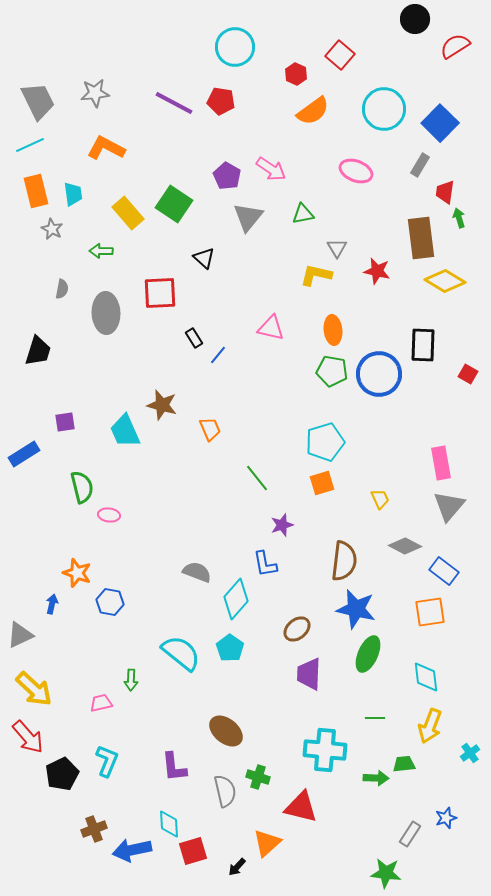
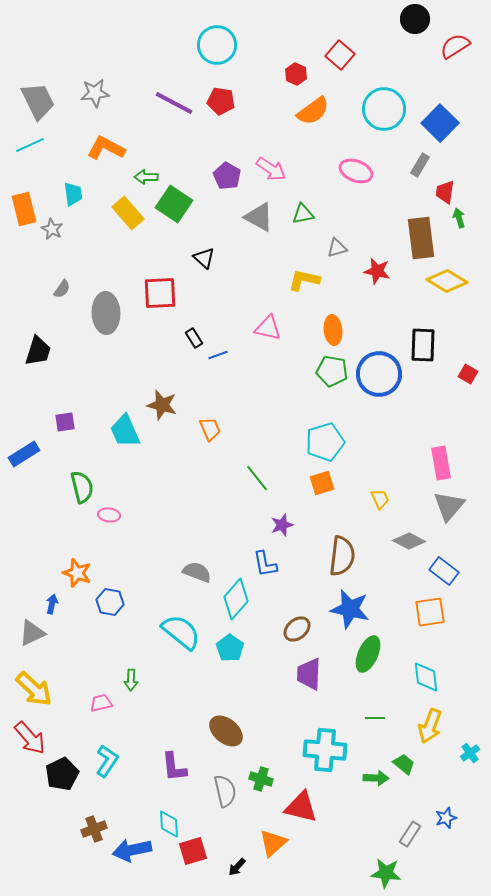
cyan circle at (235, 47): moved 18 px left, 2 px up
orange rectangle at (36, 191): moved 12 px left, 18 px down
gray triangle at (248, 217): moved 11 px right; rotated 40 degrees counterclockwise
gray triangle at (337, 248): rotated 45 degrees clockwise
green arrow at (101, 251): moved 45 px right, 74 px up
yellow L-shape at (316, 275): moved 12 px left, 5 px down
yellow diamond at (445, 281): moved 2 px right
gray semicircle at (62, 289): rotated 24 degrees clockwise
pink triangle at (271, 328): moved 3 px left
blue line at (218, 355): rotated 30 degrees clockwise
gray diamond at (405, 546): moved 4 px right, 5 px up
brown semicircle at (344, 561): moved 2 px left, 5 px up
blue star at (356, 609): moved 6 px left
gray triangle at (20, 635): moved 12 px right, 2 px up
cyan semicircle at (181, 653): moved 21 px up
red arrow at (28, 737): moved 2 px right, 1 px down
cyan L-shape at (107, 761): rotated 12 degrees clockwise
green trapezoid at (404, 764): rotated 45 degrees clockwise
green cross at (258, 777): moved 3 px right, 2 px down
orange triangle at (267, 843): moved 6 px right
